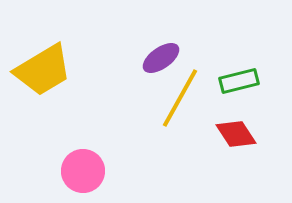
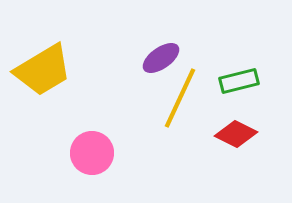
yellow line: rotated 4 degrees counterclockwise
red diamond: rotated 30 degrees counterclockwise
pink circle: moved 9 px right, 18 px up
